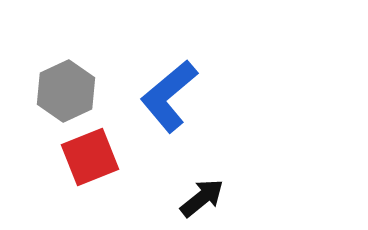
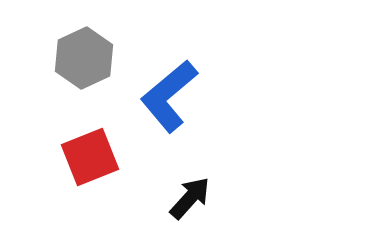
gray hexagon: moved 18 px right, 33 px up
black arrow: moved 12 px left; rotated 9 degrees counterclockwise
